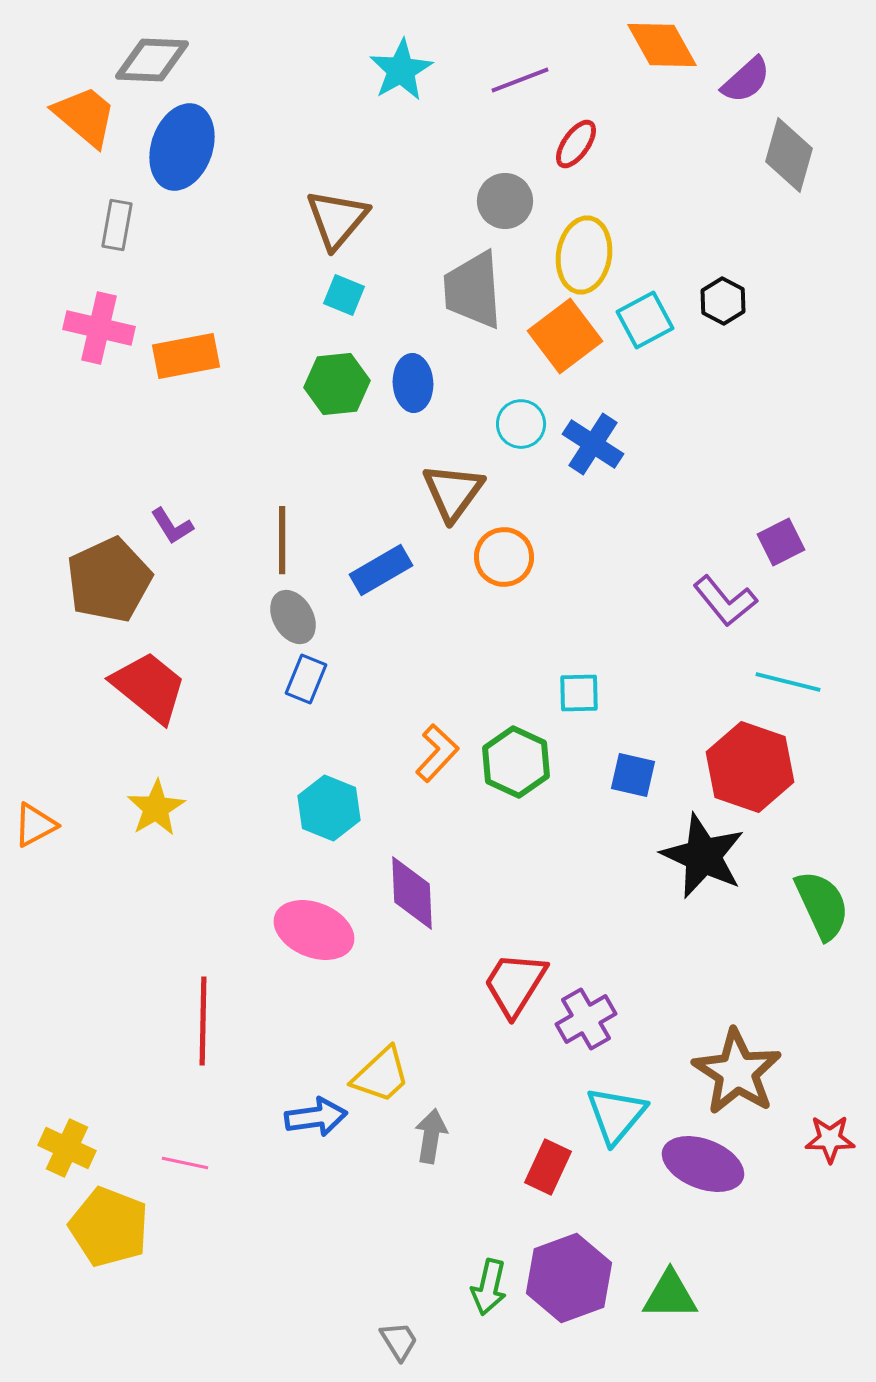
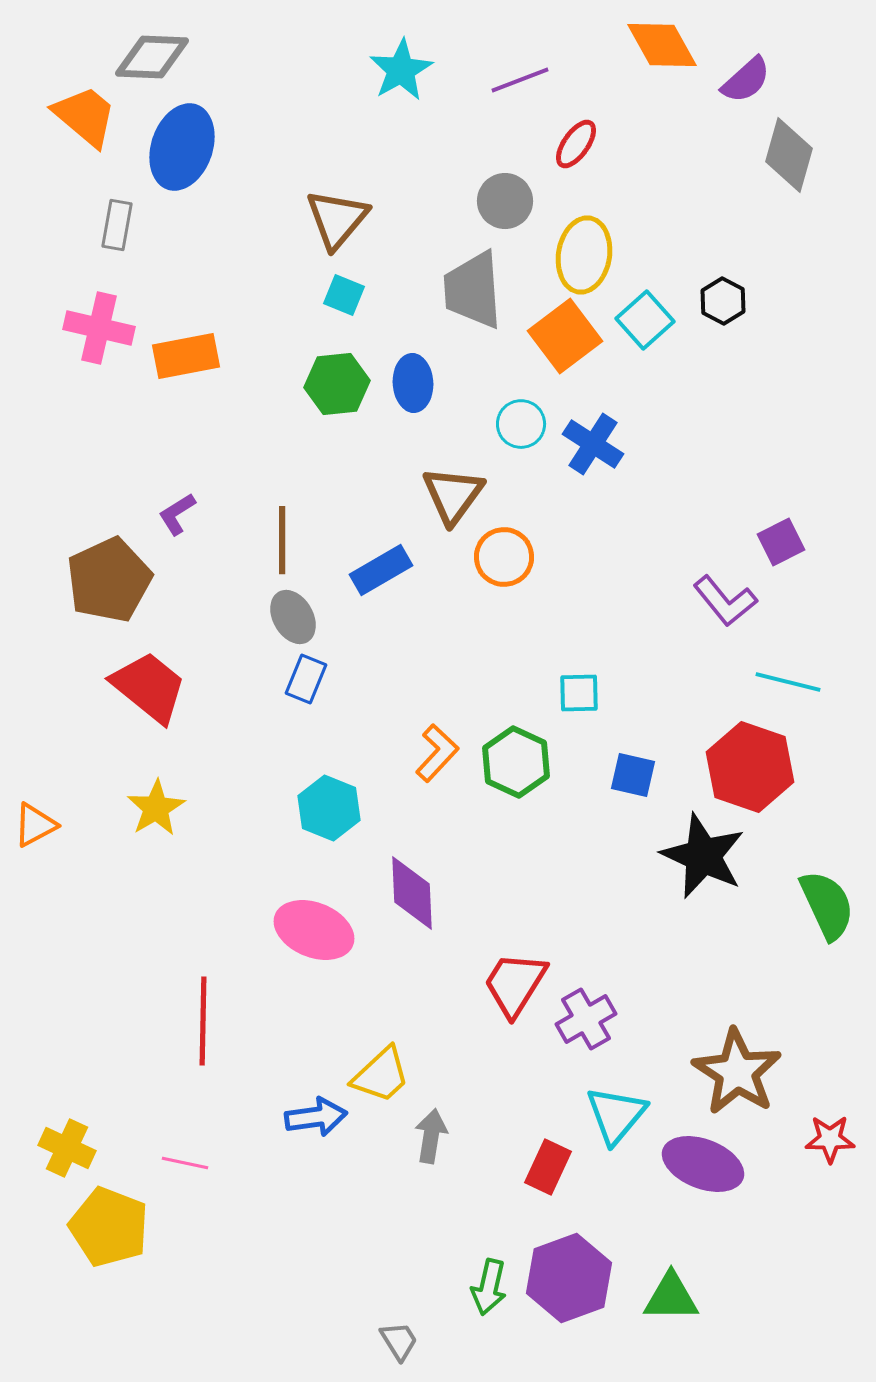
gray diamond at (152, 60): moved 3 px up
cyan square at (645, 320): rotated 14 degrees counterclockwise
brown triangle at (453, 492): moved 3 px down
purple L-shape at (172, 526): moved 5 px right, 12 px up; rotated 90 degrees clockwise
green semicircle at (822, 905): moved 5 px right
green triangle at (670, 1295): moved 1 px right, 2 px down
